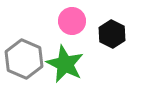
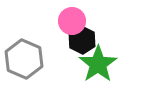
black hexagon: moved 30 px left, 6 px down
green star: moved 33 px right; rotated 12 degrees clockwise
